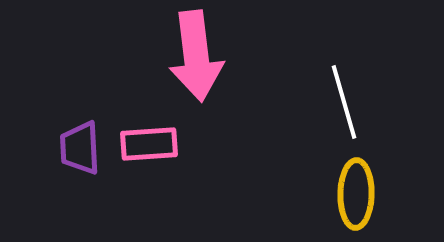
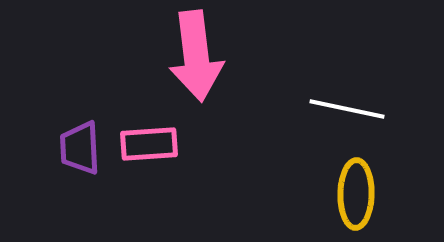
white line: moved 3 px right, 7 px down; rotated 62 degrees counterclockwise
